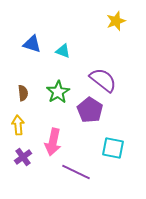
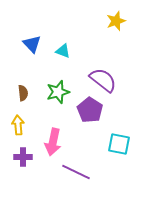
blue triangle: rotated 30 degrees clockwise
green star: rotated 15 degrees clockwise
cyan square: moved 6 px right, 4 px up
purple cross: rotated 36 degrees clockwise
